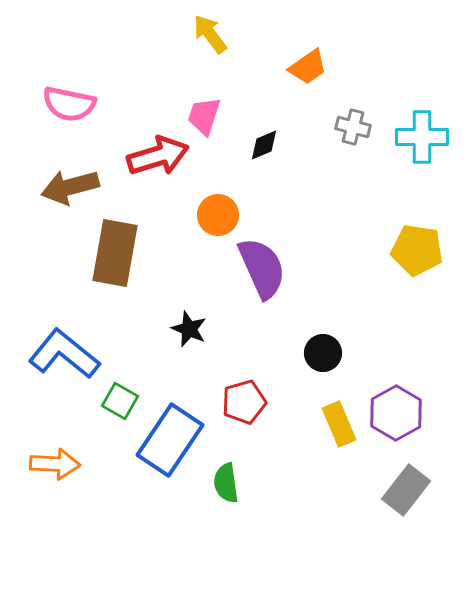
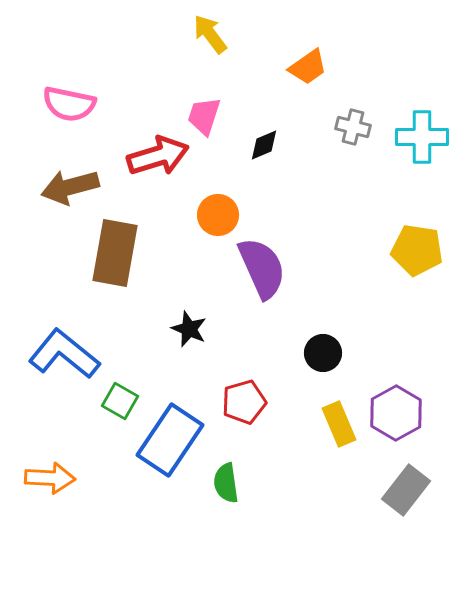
orange arrow: moved 5 px left, 14 px down
